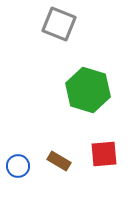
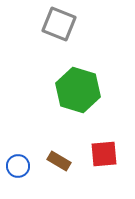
green hexagon: moved 10 px left
